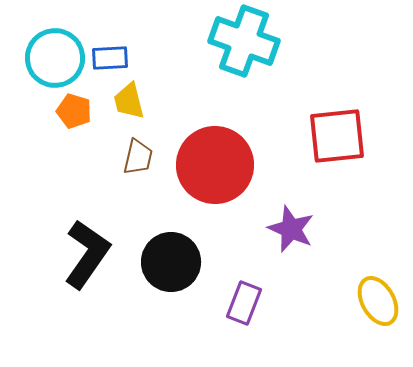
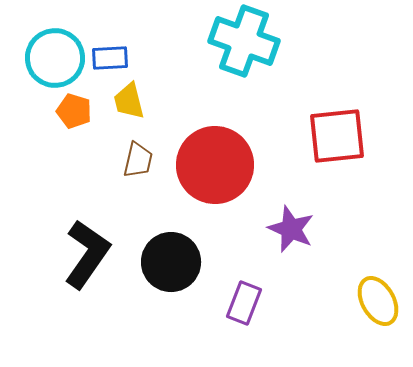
brown trapezoid: moved 3 px down
